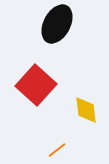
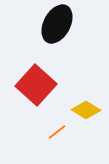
yellow diamond: rotated 52 degrees counterclockwise
orange line: moved 18 px up
